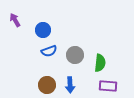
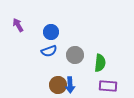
purple arrow: moved 3 px right, 5 px down
blue circle: moved 8 px right, 2 px down
brown circle: moved 11 px right
